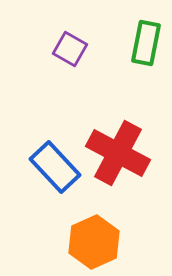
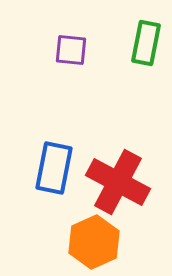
purple square: moved 1 px right, 1 px down; rotated 24 degrees counterclockwise
red cross: moved 29 px down
blue rectangle: moved 1 px left, 1 px down; rotated 54 degrees clockwise
